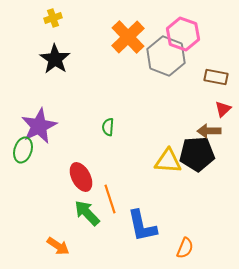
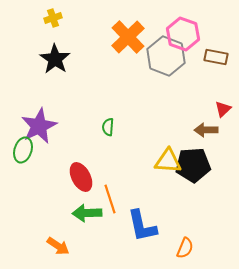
brown rectangle: moved 20 px up
brown arrow: moved 3 px left, 1 px up
black pentagon: moved 4 px left, 11 px down
green arrow: rotated 48 degrees counterclockwise
